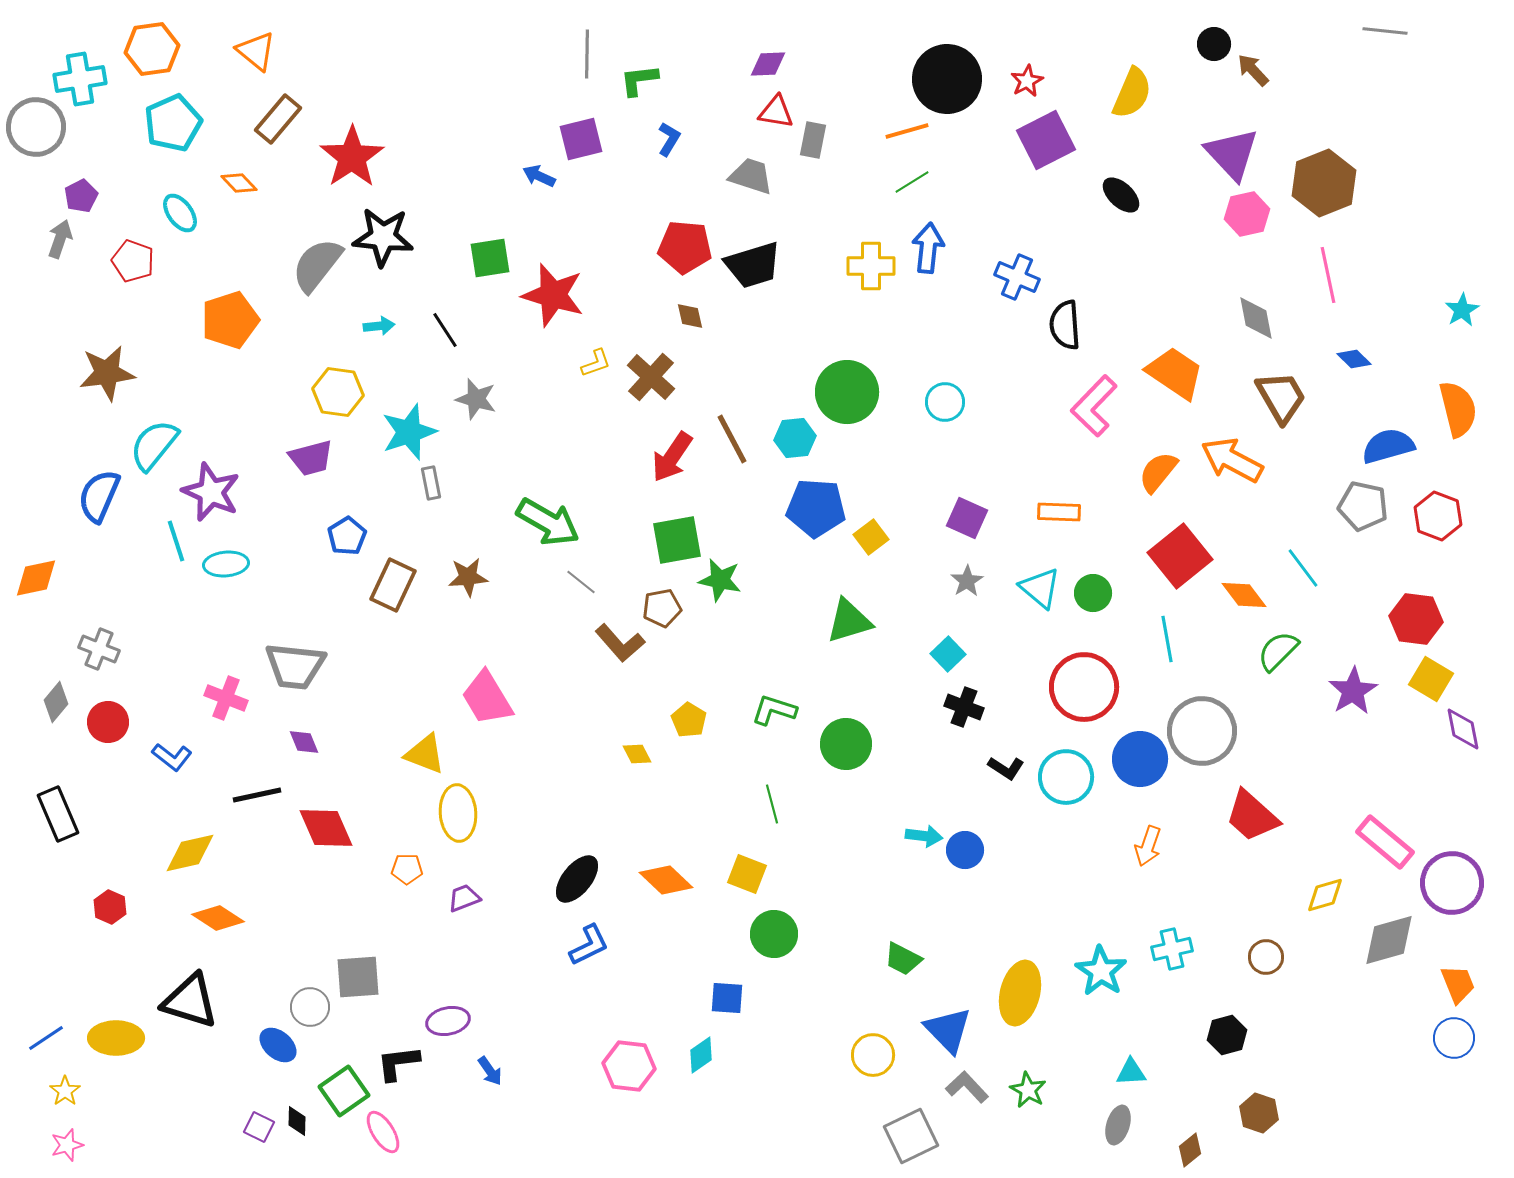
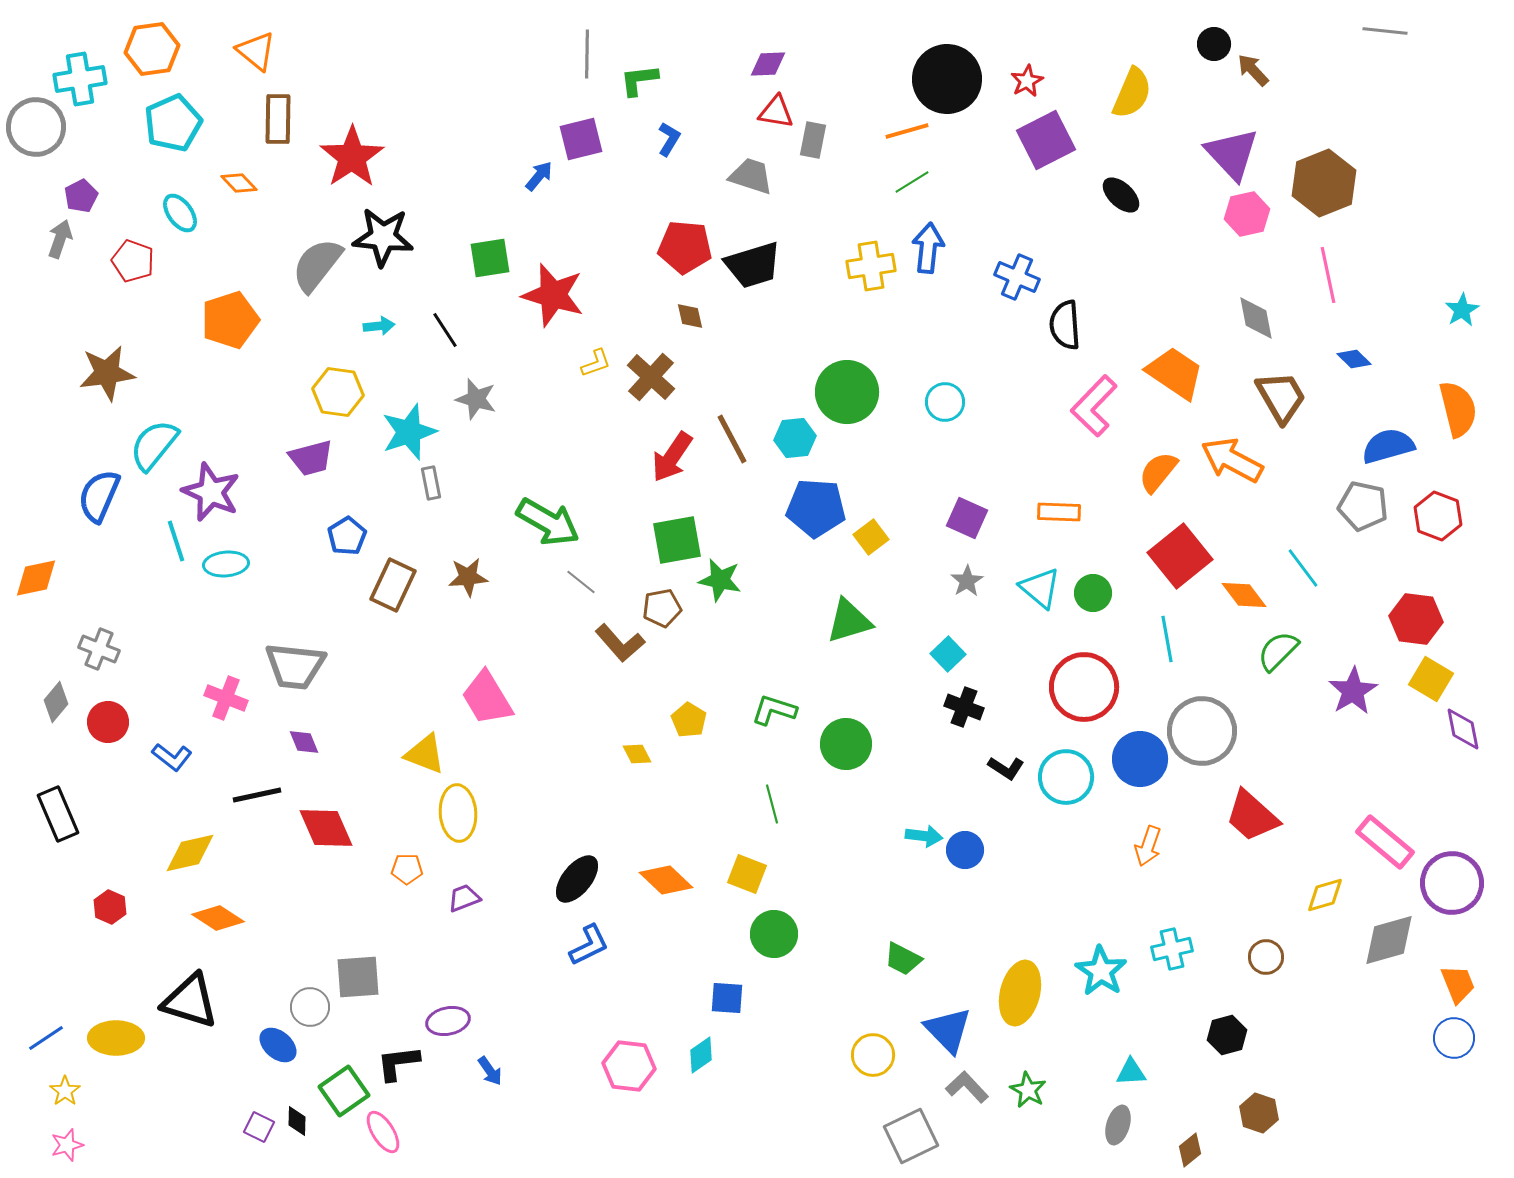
brown rectangle at (278, 119): rotated 39 degrees counterclockwise
blue arrow at (539, 176): rotated 104 degrees clockwise
yellow cross at (871, 266): rotated 9 degrees counterclockwise
